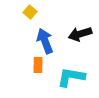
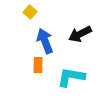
black arrow: rotated 10 degrees counterclockwise
